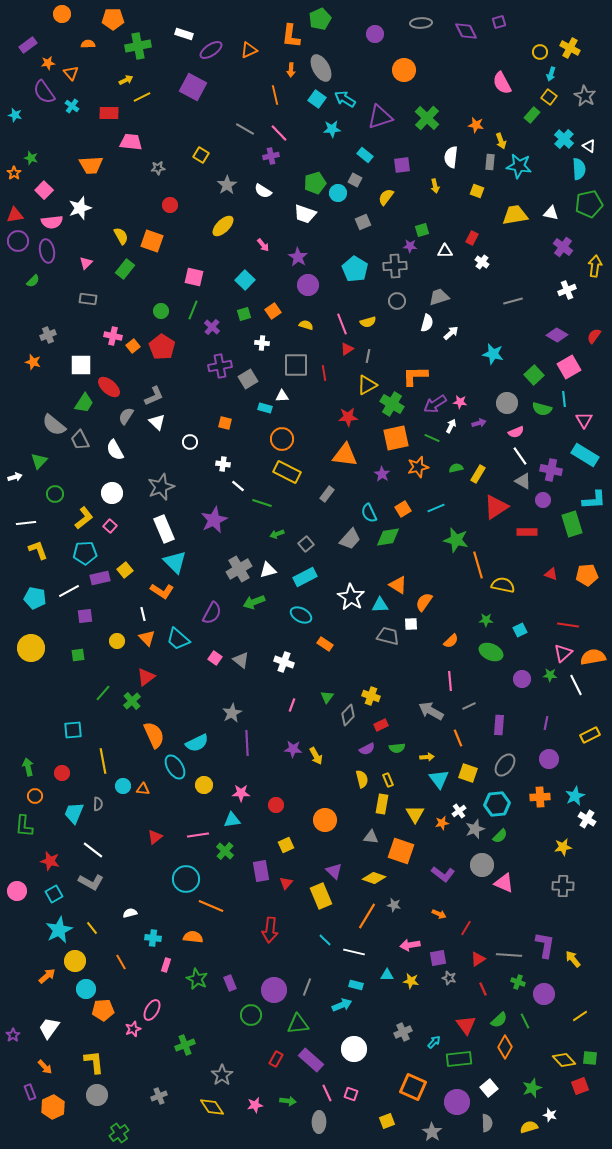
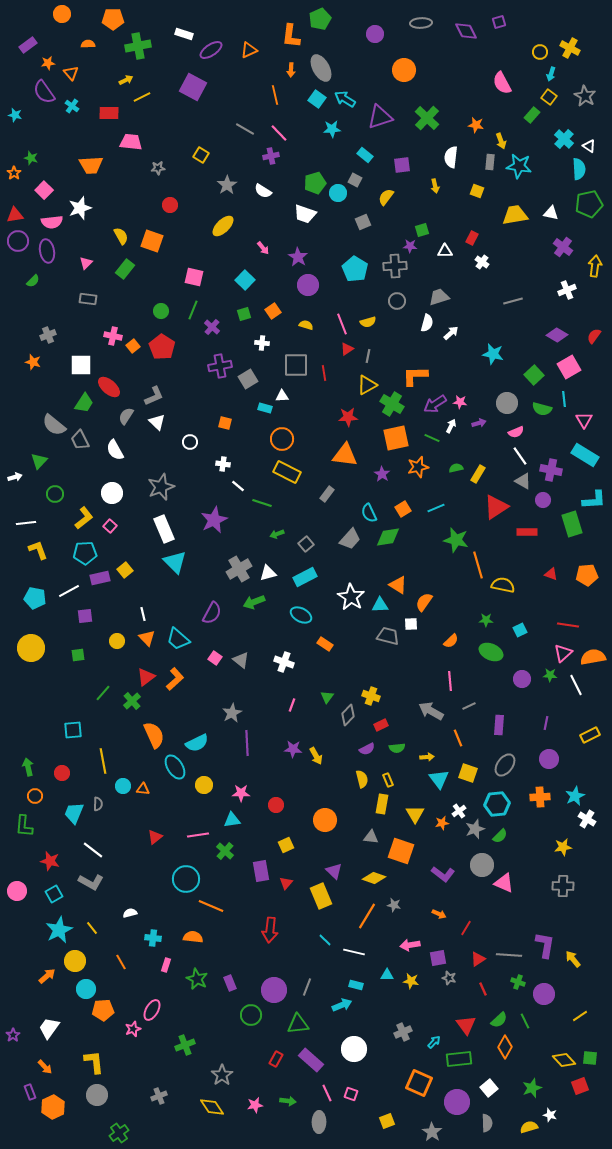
pink arrow at (263, 245): moved 3 px down
white triangle at (268, 570): moved 3 px down
orange L-shape at (162, 591): moved 13 px right, 88 px down; rotated 75 degrees counterclockwise
orange square at (413, 1087): moved 6 px right, 4 px up
